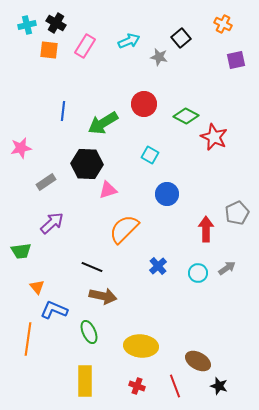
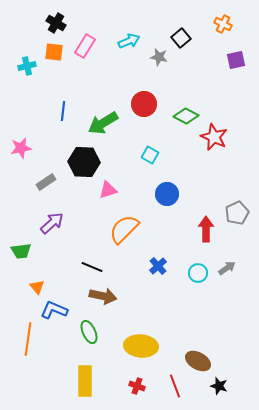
cyan cross: moved 41 px down
orange square: moved 5 px right, 2 px down
black hexagon: moved 3 px left, 2 px up
